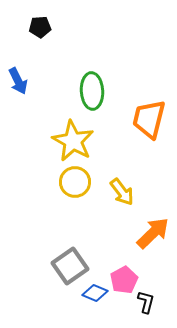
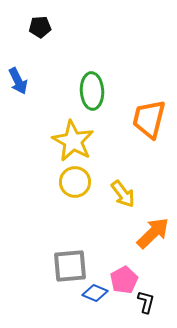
yellow arrow: moved 1 px right, 2 px down
gray square: rotated 30 degrees clockwise
